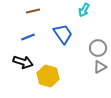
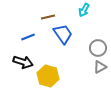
brown line: moved 15 px right, 6 px down
